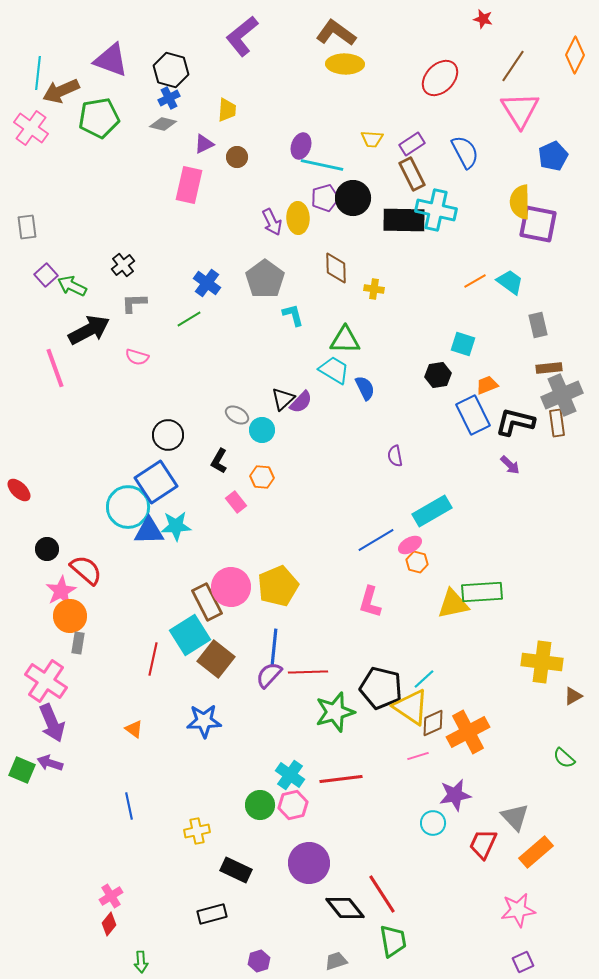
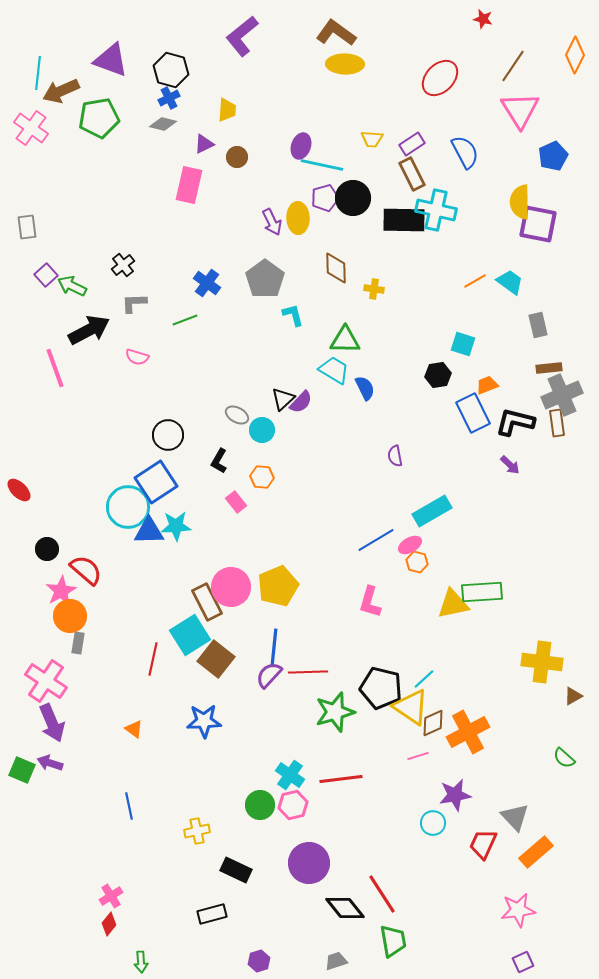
green line at (189, 319): moved 4 px left, 1 px down; rotated 10 degrees clockwise
blue rectangle at (473, 415): moved 2 px up
